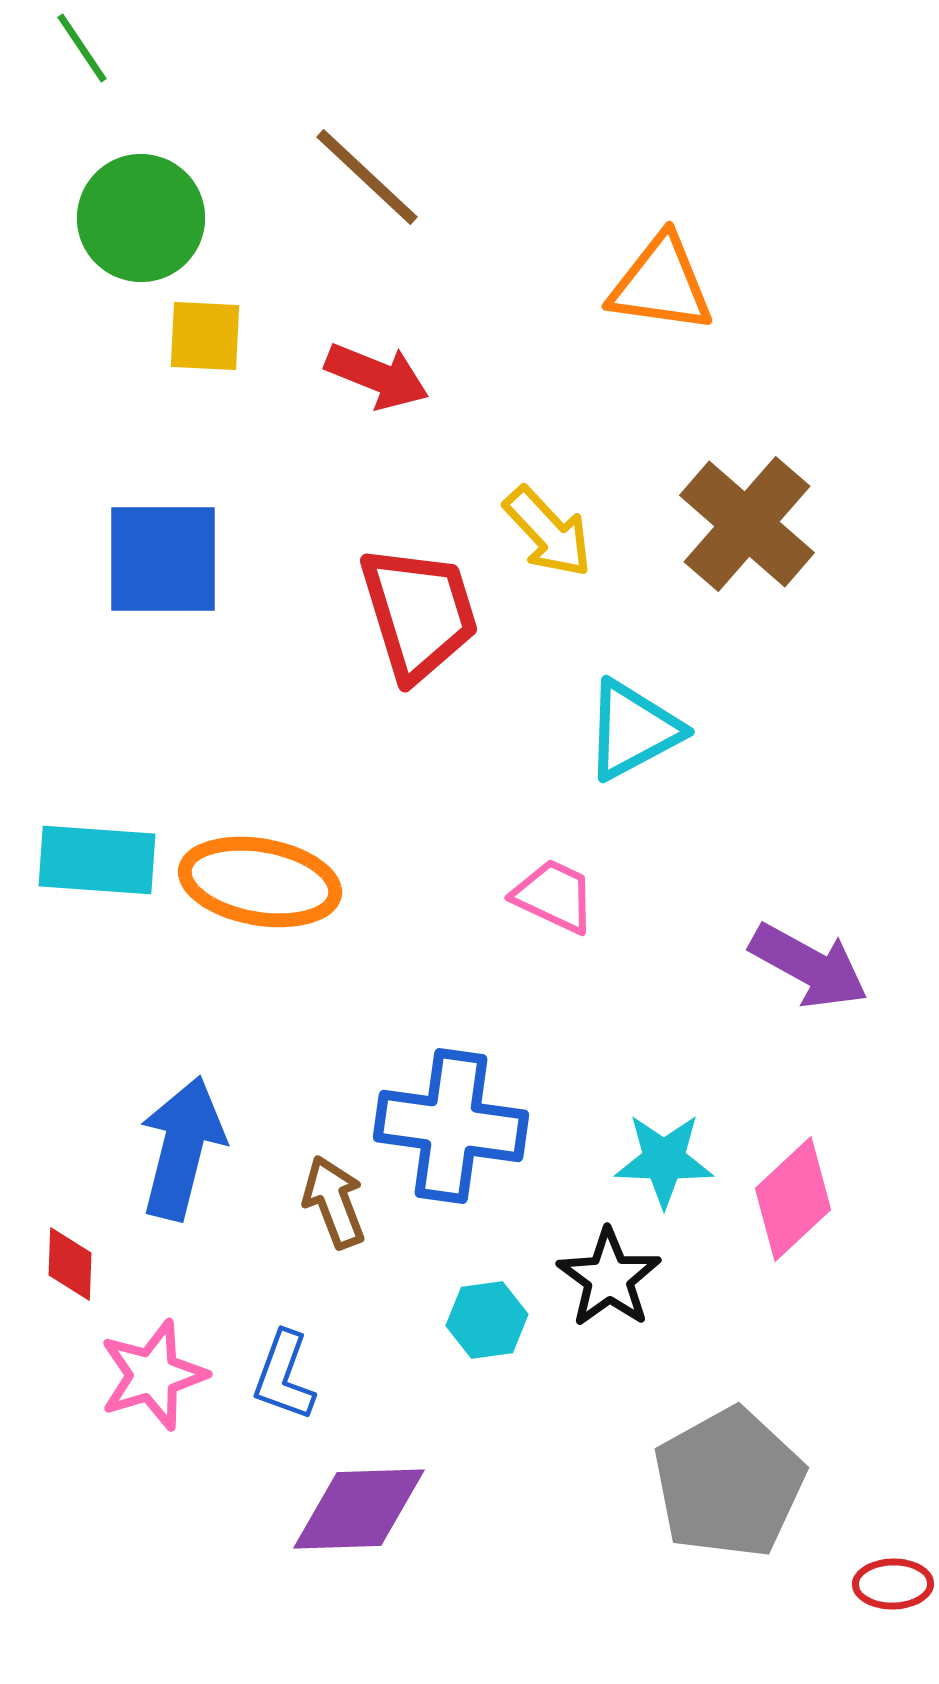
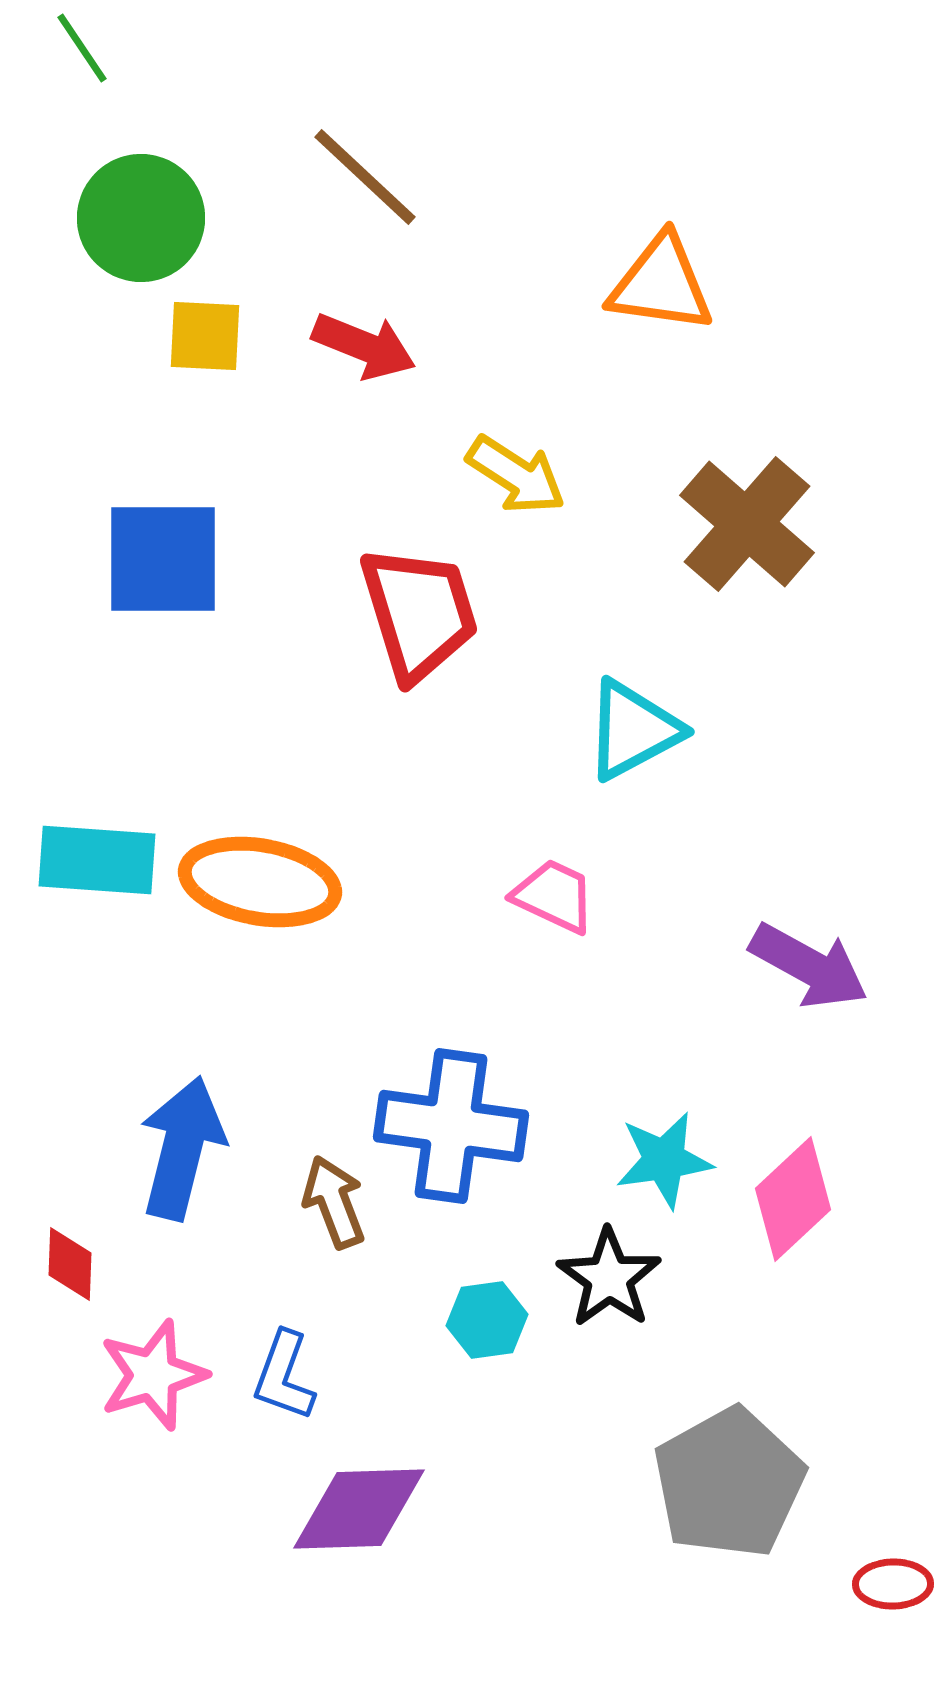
brown line: moved 2 px left
red arrow: moved 13 px left, 30 px up
yellow arrow: moved 32 px left, 57 px up; rotated 14 degrees counterclockwise
cyan star: rotated 10 degrees counterclockwise
